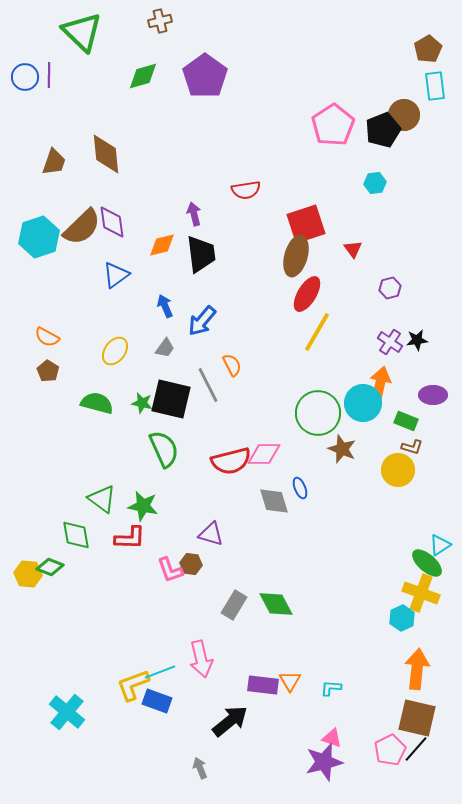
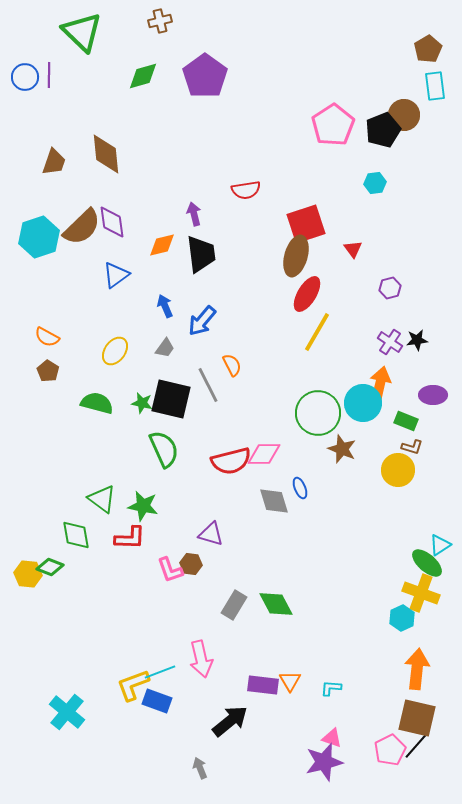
black line at (416, 749): moved 3 px up
